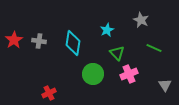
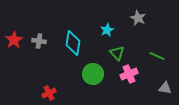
gray star: moved 3 px left, 2 px up
green line: moved 3 px right, 8 px down
gray triangle: moved 3 px down; rotated 48 degrees counterclockwise
